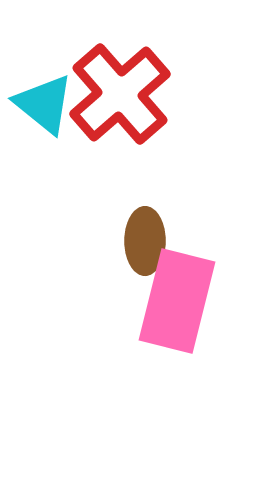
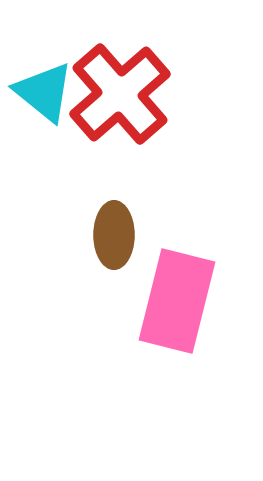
cyan triangle: moved 12 px up
brown ellipse: moved 31 px left, 6 px up
